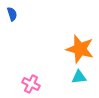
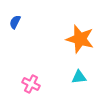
blue semicircle: moved 3 px right, 8 px down; rotated 136 degrees counterclockwise
orange star: moved 10 px up
